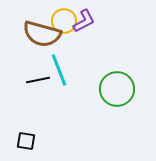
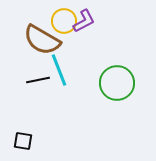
brown semicircle: moved 6 px down; rotated 15 degrees clockwise
green circle: moved 6 px up
black square: moved 3 px left
